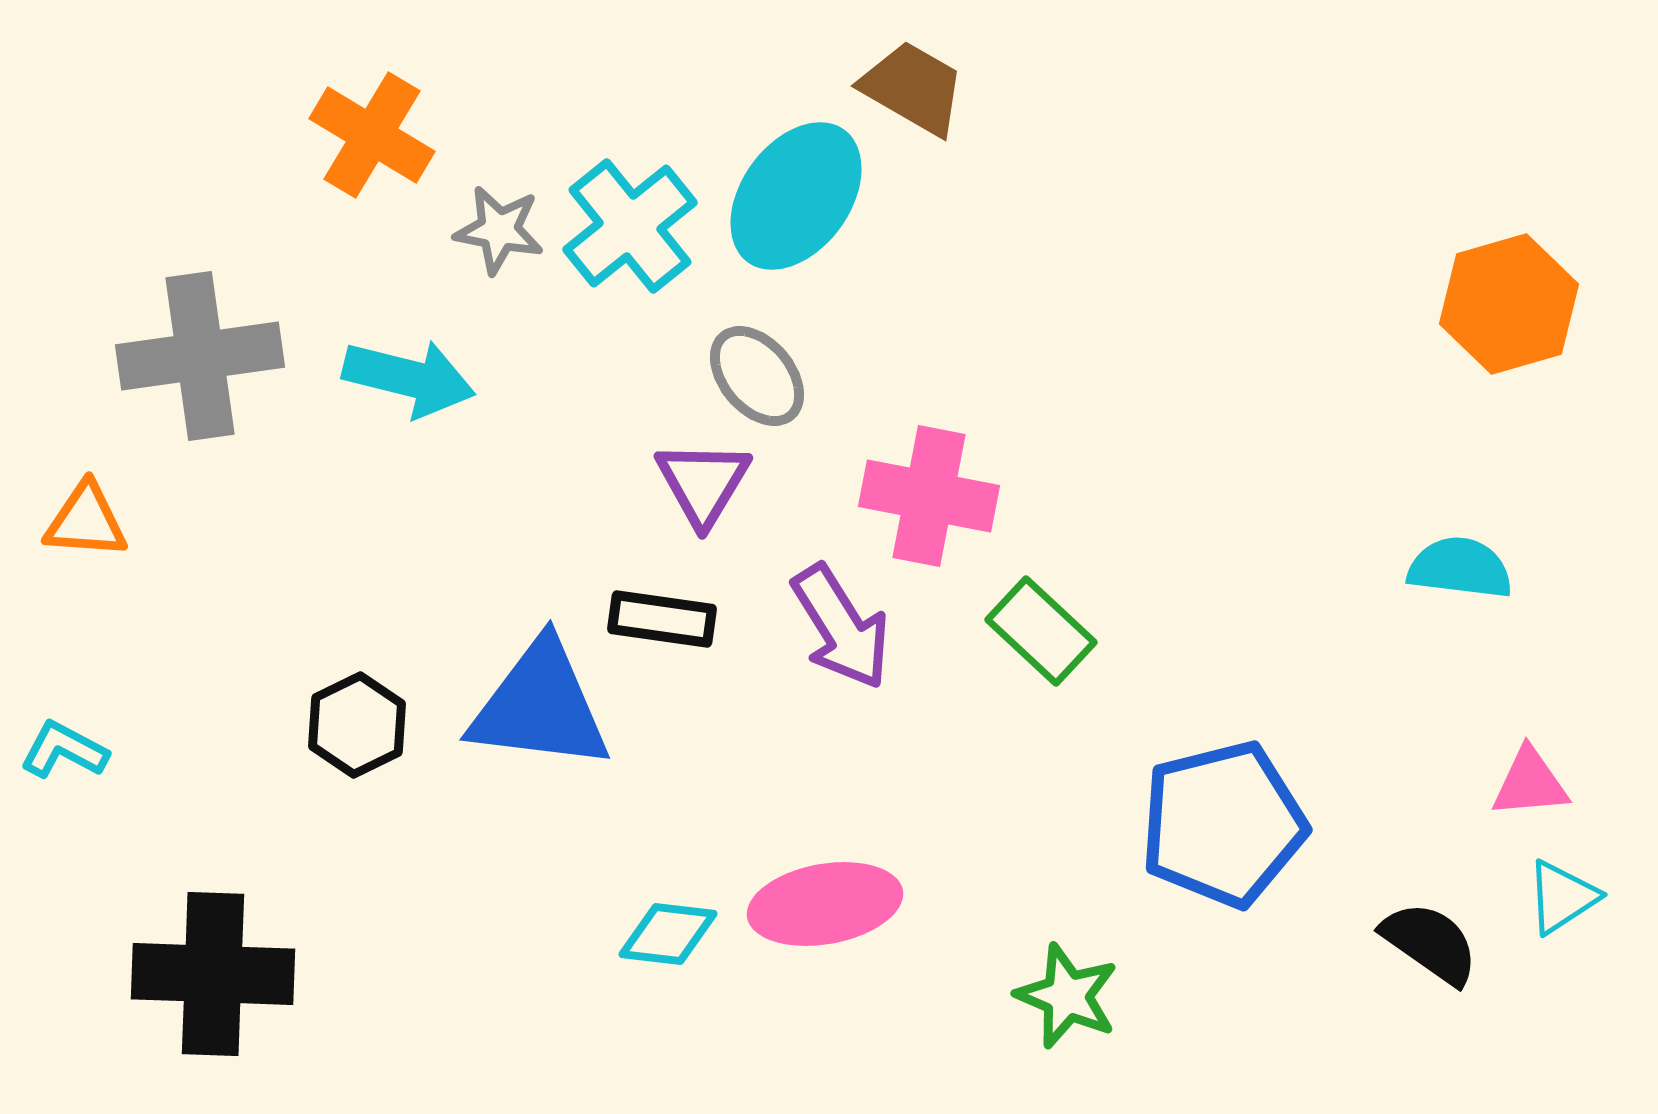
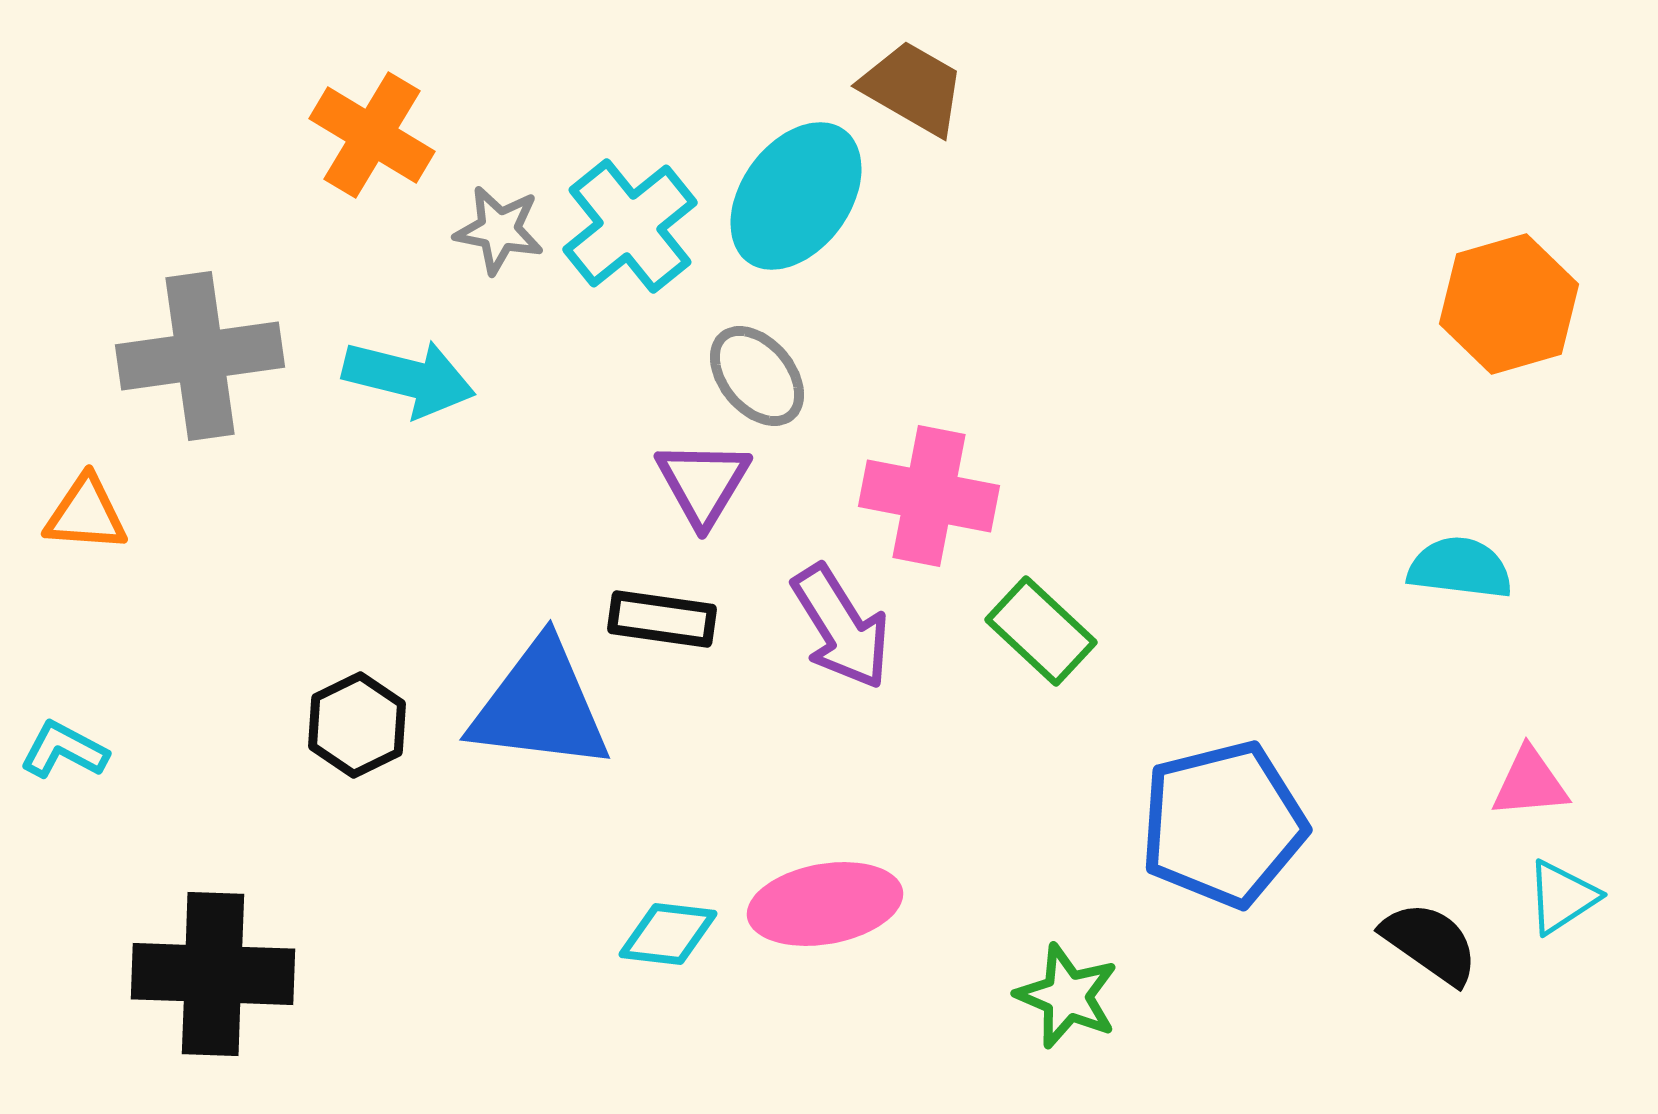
orange triangle: moved 7 px up
